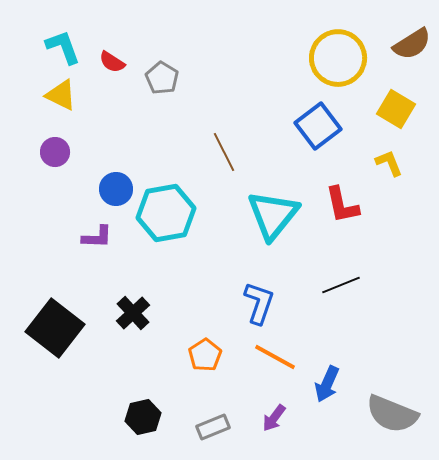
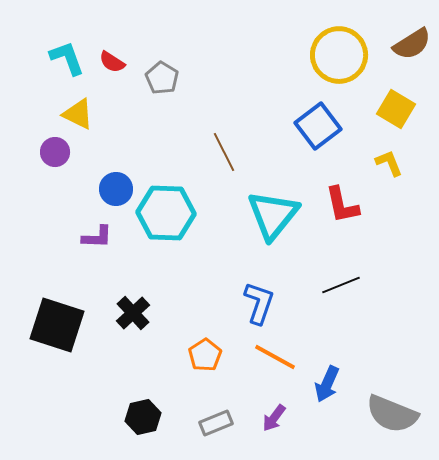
cyan L-shape: moved 4 px right, 11 px down
yellow circle: moved 1 px right, 3 px up
yellow triangle: moved 17 px right, 19 px down
cyan hexagon: rotated 12 degrees clockwise
black square: moved 2 px right, 3 px up; rotated 20 degrees counterclockwise
gray rectangle: moved 3 px right, 4 px up
